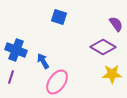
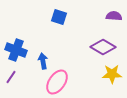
purple semicircle: moved 2 px left, 8 px up; rotated 49 degrees counterclockwise
blue arrow: rotated 21 degrees clockwise
purple line: rotated 16 degrees clockwise
